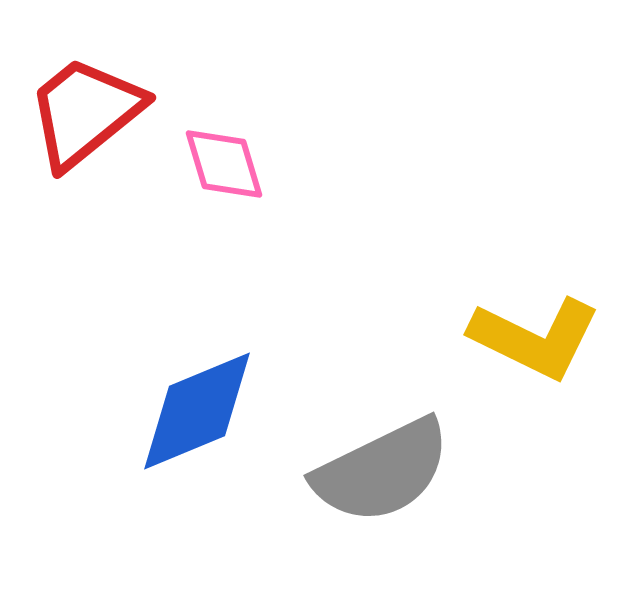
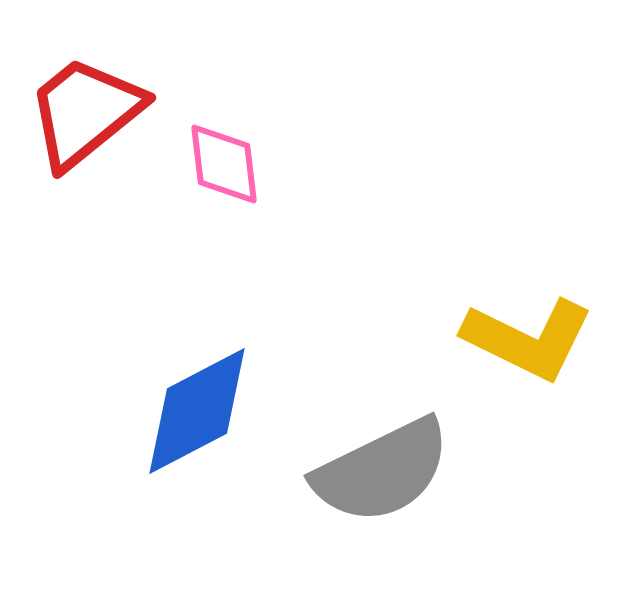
pink diamond: rotated 10 degrees clockwise
yellow L-shape: moved 7 px left, 1 px down
blue diamond: rotated 5 degrees counterclockwise
